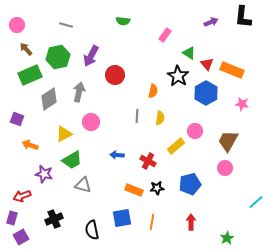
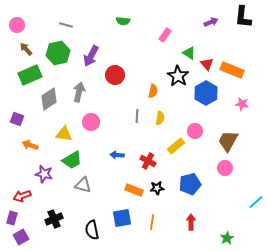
green hexagon at (58, 57): moved 4 px up
yellow triangle at (64, 134): rotated 36 degrees clockwise
